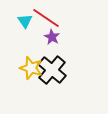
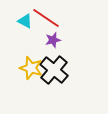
cyan triangle: rotated 28 degrees counterclockwise
purple star: moved 1 px right, 3 px down; rotated 28 degrees clockwise
black cross: moved 2 px right
